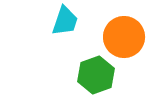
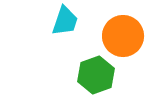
orange circle: moved 1 px left, 1 px up
